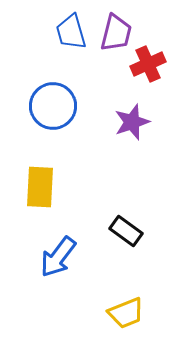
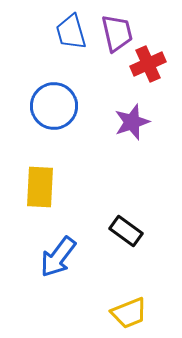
purple trapezoid: moved 1 px right; rotated 27 degrees counterclockwise
blue circle: moved 1 px right
yellow trapezoid: moved 3 px right
